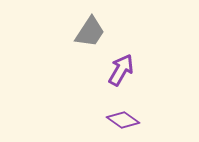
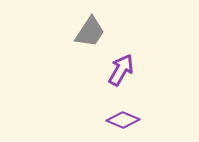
purple diamond: rotated 12 degrees counterclockwise
